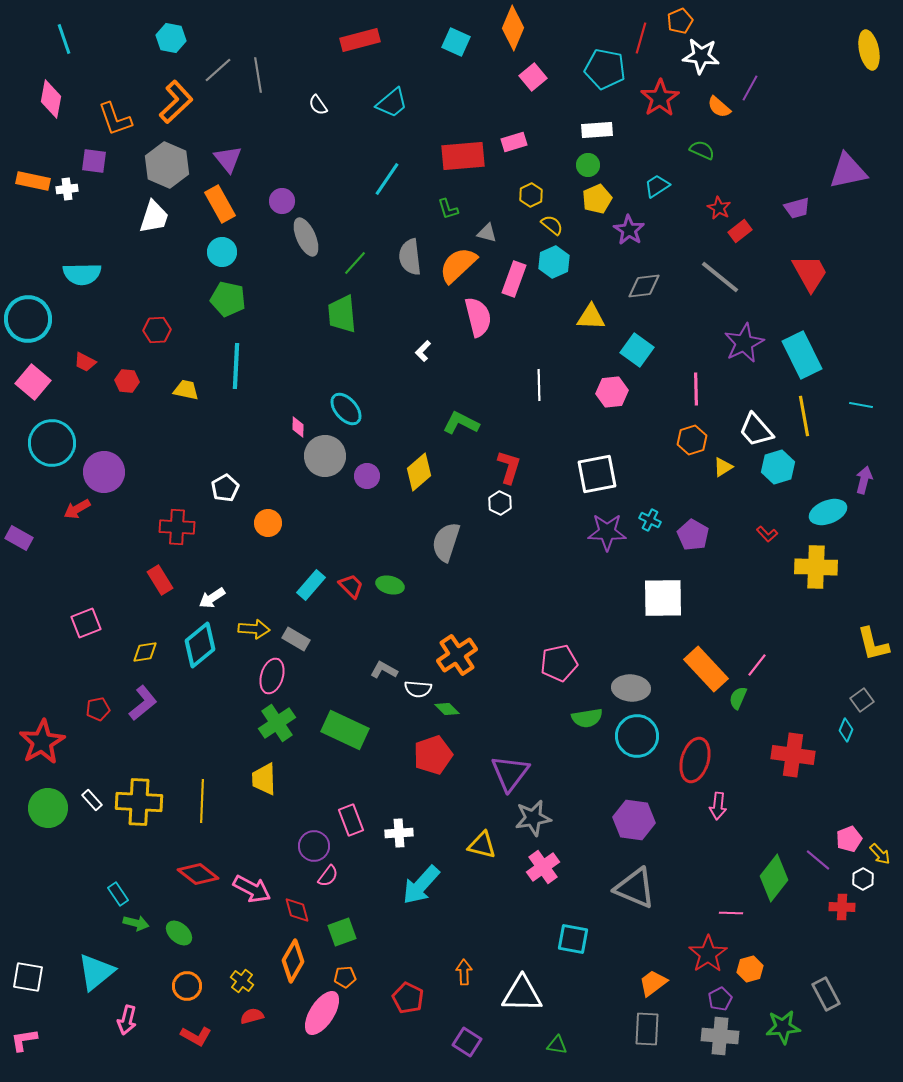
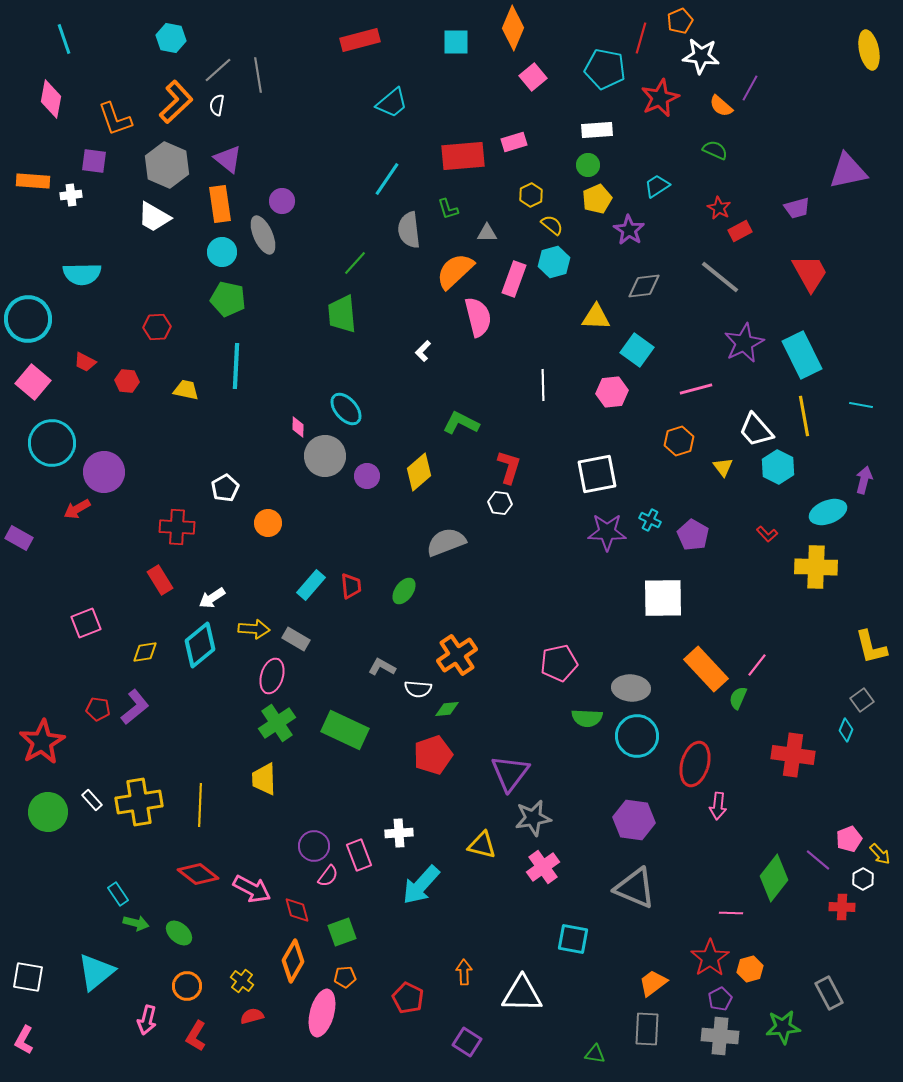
cyan square at (456, 42): rotated 24 degrees counterclockwise
red star at (660, 98): rotated 9 degrees clockwise
white semicircle at (318, 105): moved 101 px left; rotated 45 degrees clockwise
orange semicircle at (719, 107): moved 2 px right, 1 px up
green semicircle at (702, 150): moved 13 px right
purple triangle at (228, 159): rotated 12 degrees counterclockwise
orange rectangle at (33, 181): rotated 8 degrees counterclockwise
white cross at (67, 189): moved 4 px right, 6 px down
orange rectangle at (220, 204): rotated 21 degrees clockwise
white trapezoid at (154, 217): rotated 102 degrees clockwise
red rectangle at (740, 231): rotated 10 degrees clockwise
gray triangle at (487, 233): rotated 15 degrees counterclockwise
gray ellipse at (306, 237): moved 43 px left, 2 px up
gray semicircle at (410, 257): moved 1 px left, 27 px up
cyan hexagon at (554, 262): rotated 8 degrees clockwise
orange semicircle at (458, 265): moved 3 px left, 6 px down
yellow triangle at (591, 317): moved 5 px right
red hexagon at (157, 330): moved 3 px up
white line at (539, 385): moved 4 px right
pink line at (696, 389): rotated 76 degrees clockwise
orange hexagon at (692, 440): moved 13 px left, 1 px down
yellow triangle at (723, 467): rotated 35 degrees counterclockwise
cyan hexagon at (778, 467): rotated 16 degrees counterclockwise
white hexagon at (500, 503): rotated 20 degrees counterclockwise
gray semicircle at (446, 542): rotated 51 degrees clockwise
green ellipse at (390, 585): moved 14 px right, 6 px down; rotated 68 degrees counterclockwise
red trapezoid at (351, 586): rotated 40 degrees clockwise
yellow L-shape at (873, 644): moved 2 px left, 3 px down
gray L-shape at (384, 670): moved 2 px left, 3 px up
purple L-shape at (143, 703): moved 8 px left, 4 px down
red pentagon at (98, 709): rotated 20 degrees clockwise
green diamond at (447, 709): rotated 50 degrees counterclockwise
green semicircle at (587, 718): rotated 12 degrees clockwise
red ellipse at (695, 760): moved 4 px down
yellow line at (202, 801): moved 2 px left, 4 px down
yellow cross at (139, 802): rotated 12 degrees counterclockwise
green circle at (48, 808): moved 4 px down
pink rectangle at (351, 820): moved 8 px right, 35 px down
red star at (708, 954): moved 2 px right, 4 px down
gray rectangle at (826, 994): moved 3 px right, 1 px up
pink ellipse at (322, 1013): rotated 18 degrees counterclockwise
pink arrow at (127, 1020): moved 20 px right
red L-shape at (196, 1036): rotated 92 degrees clockwise
pink L-shape at (24, 1040): rotated 52 degrees counterclockwise
green triangle at (557, 1045): moved 38 px right, 9 px down
